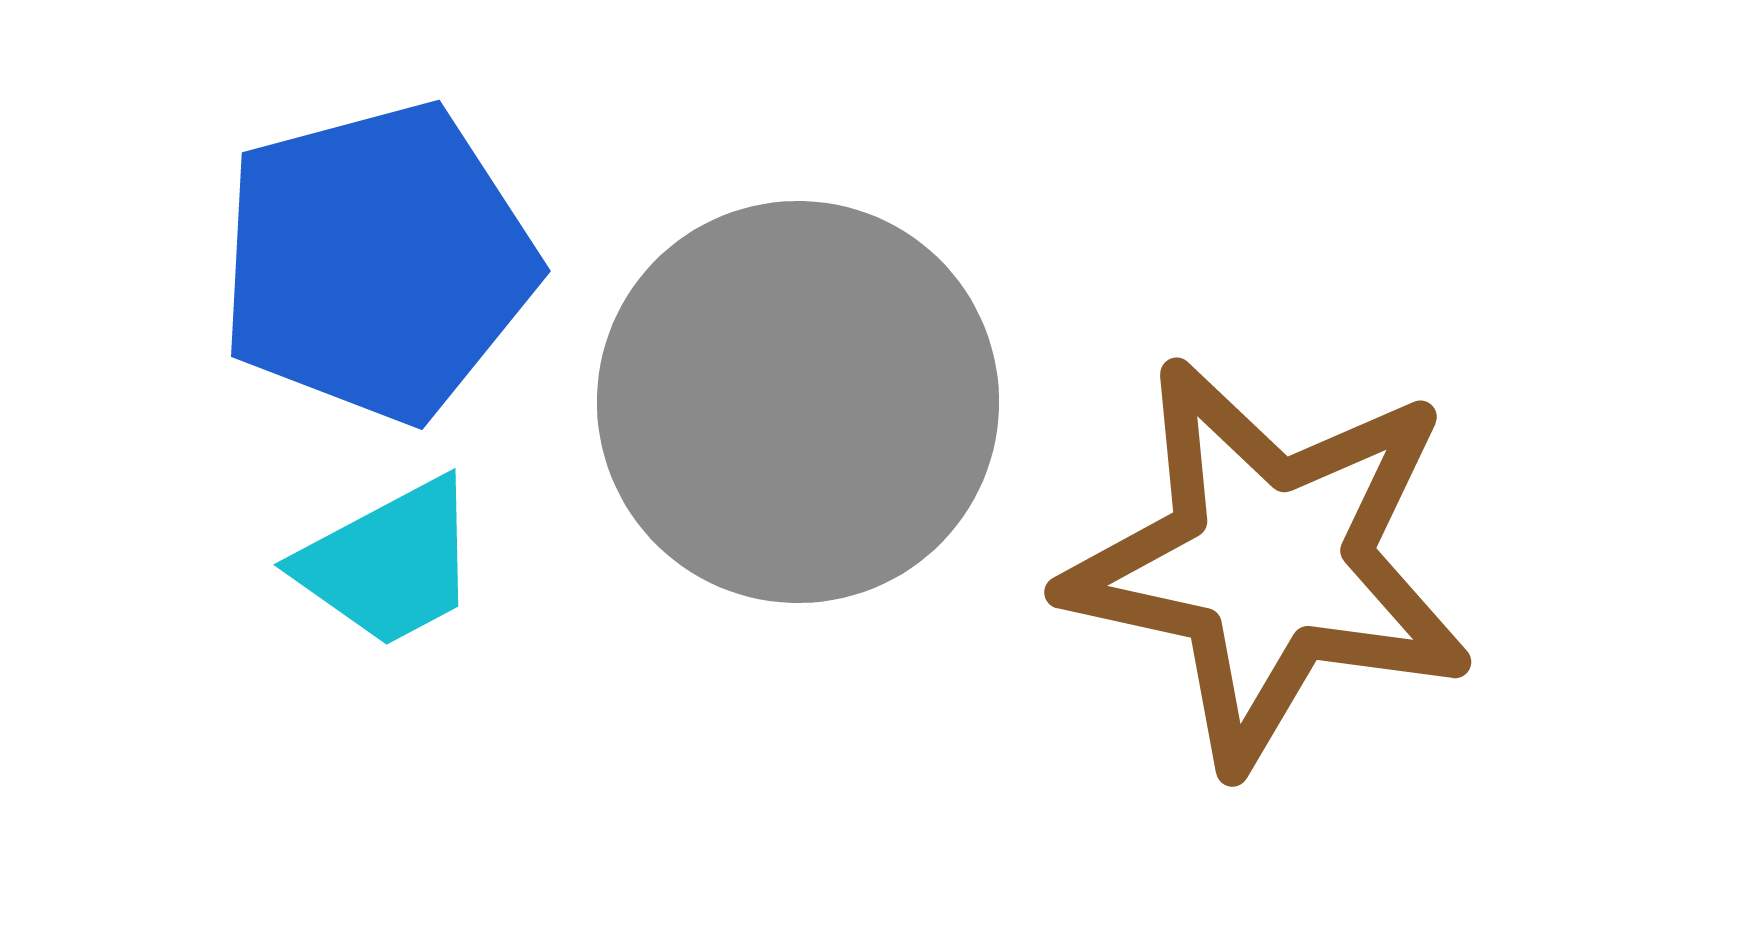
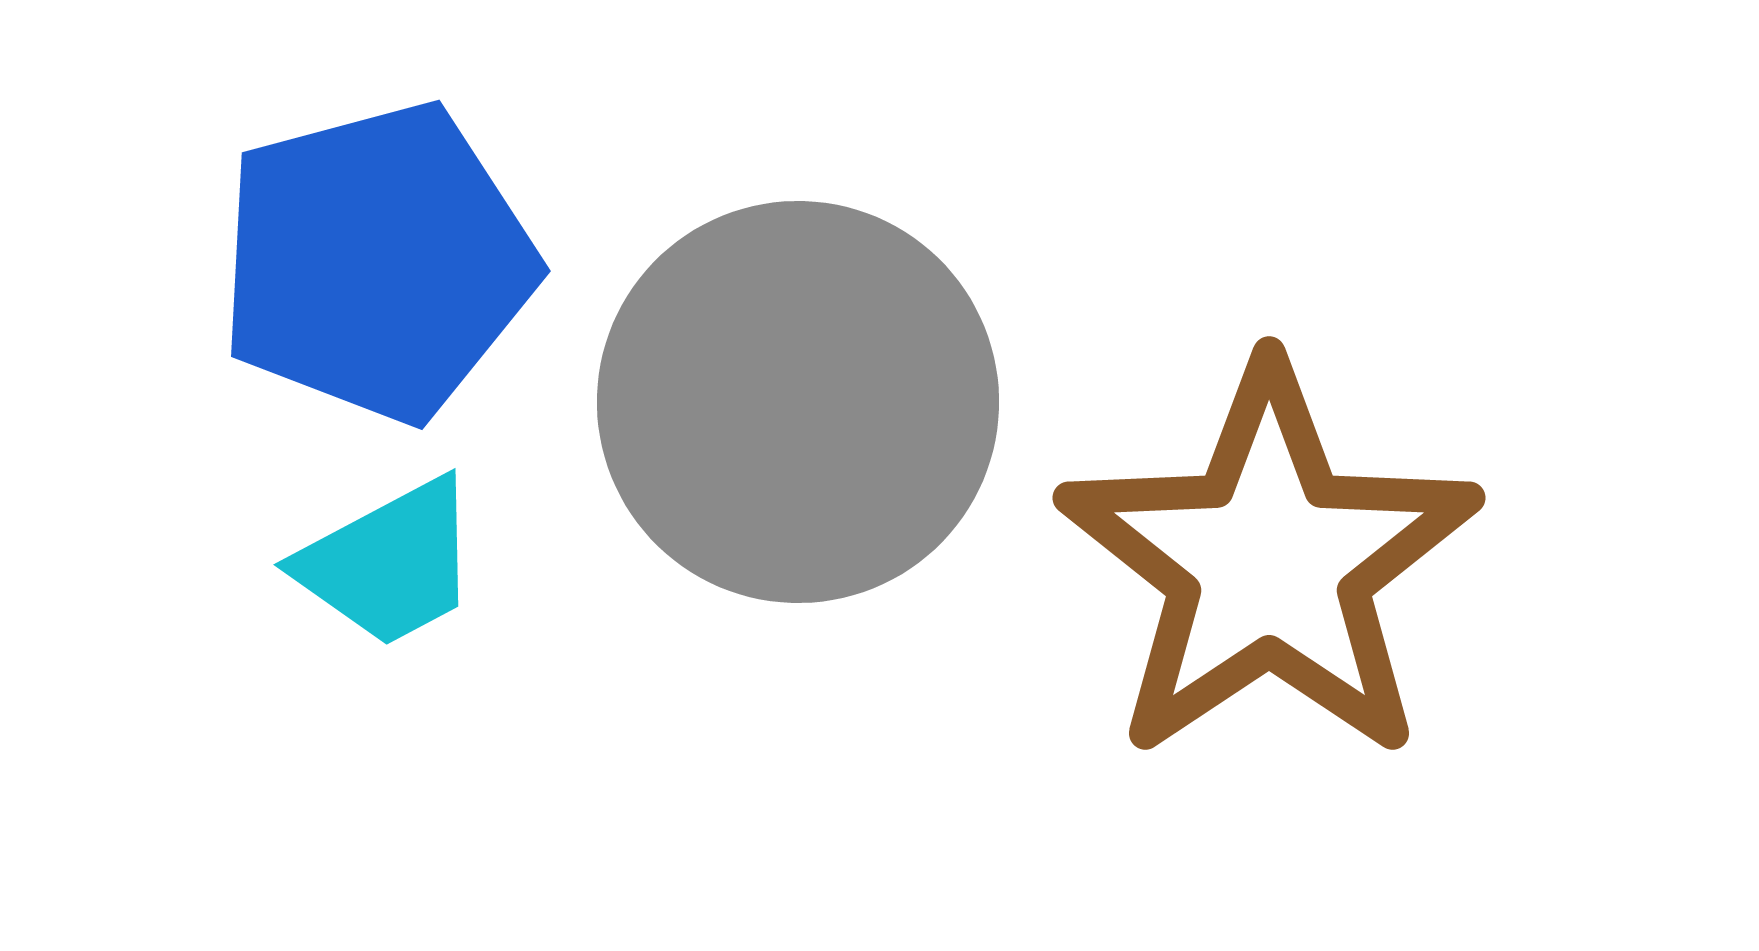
brown star: rotated 26 degrees clockwise
